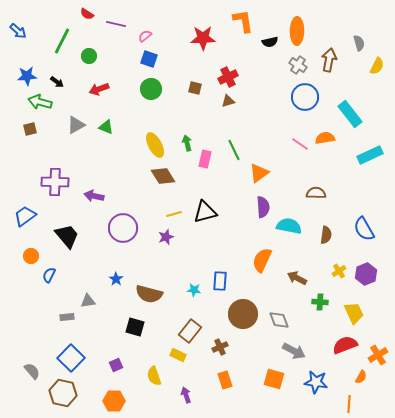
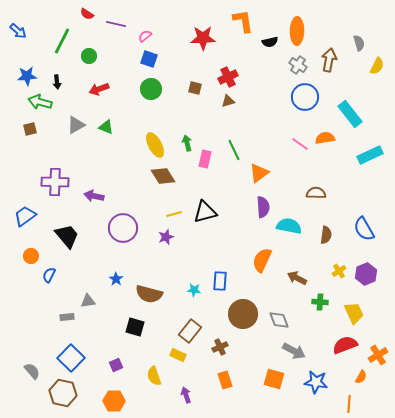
black arrow at (57, 82): rotated 48 degrees clockwise
